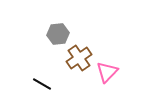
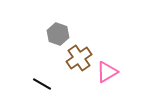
gray hexagon: rotated 25 degrees clockwise
pink triangle: rotated 15 degrees clockwise
